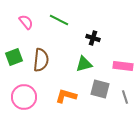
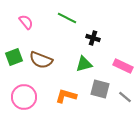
green line: moved 8 px right, 2 px up
brown semicircle: rotated 105 degrees clockwise
pink rectangle: rotated 18 degrees clockwise
gray line: rotated 32 degrees counterclockwise
